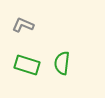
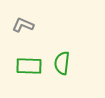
green rectangle: moved 2 px right, 1 px down; rotated 15 degrees counterclockwise
